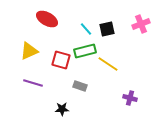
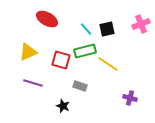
yellow triangle: moved 1 px left, 1 px down
black star: moved 1 px right, 3 px up; rotated 24 degrees clockwise
